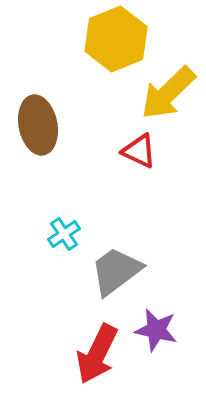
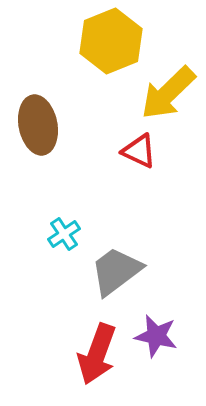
yellow hexagon: moved 5 px left, 2 px down
purple star: moved 6 px down
red arrow: rotated 6 degrees counterclockwise
